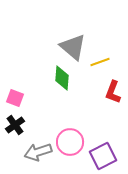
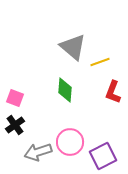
green diamond: moved 3 px right, 12 px down
